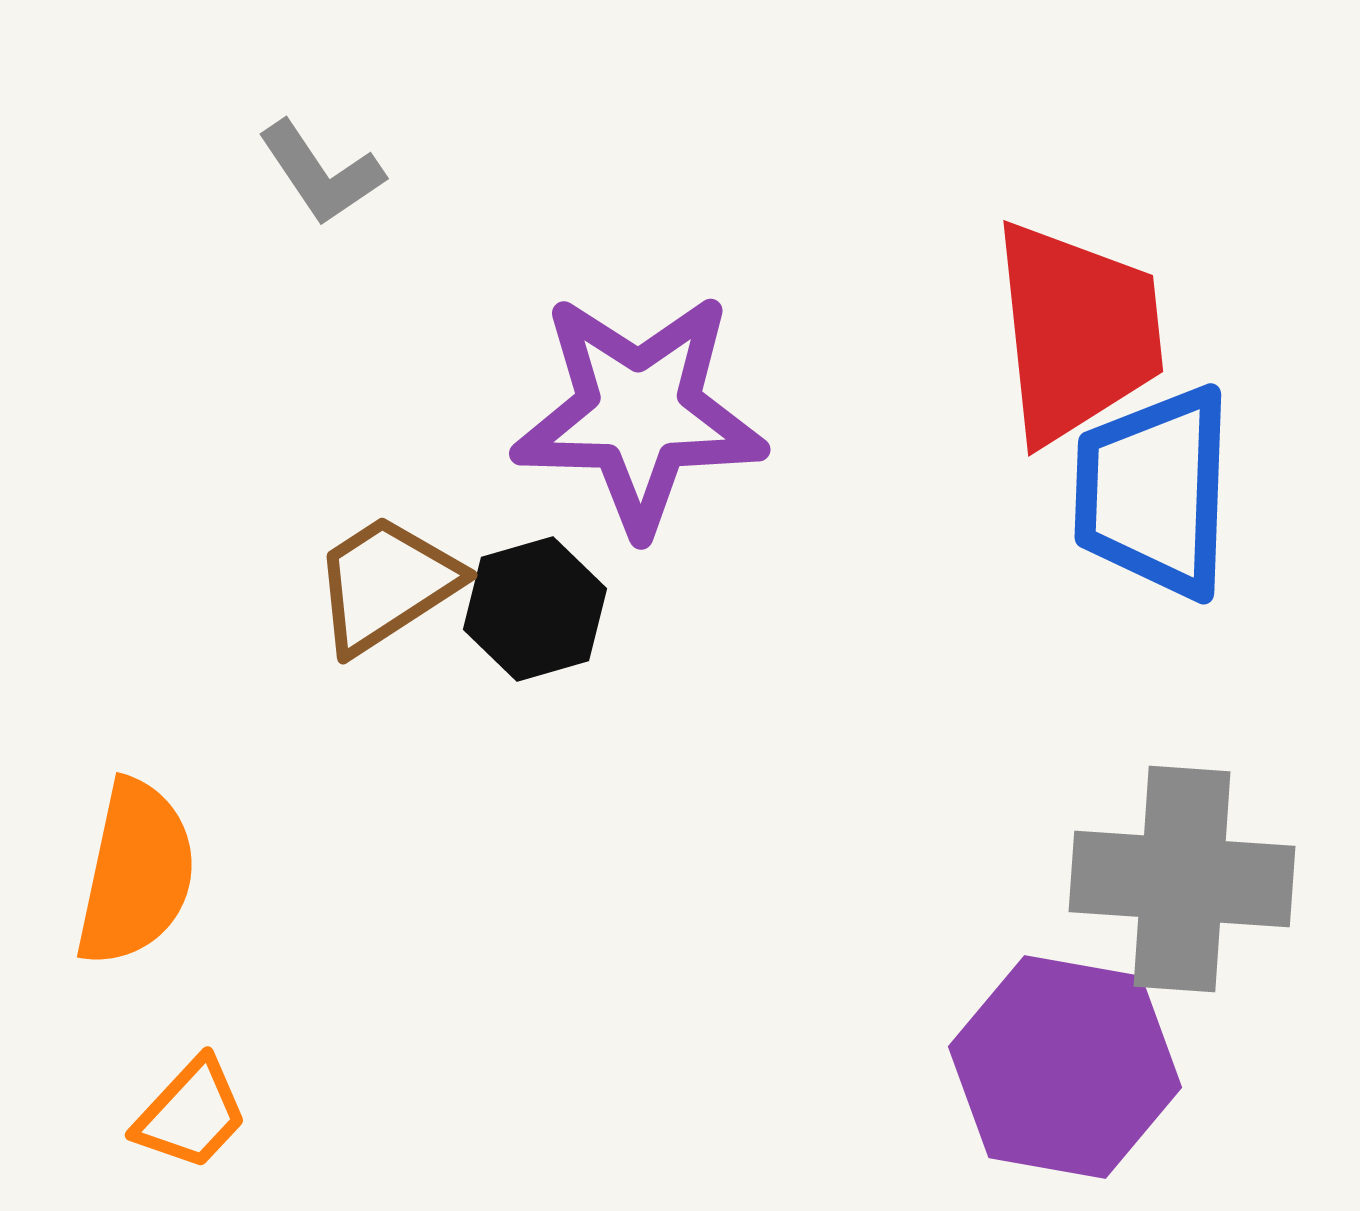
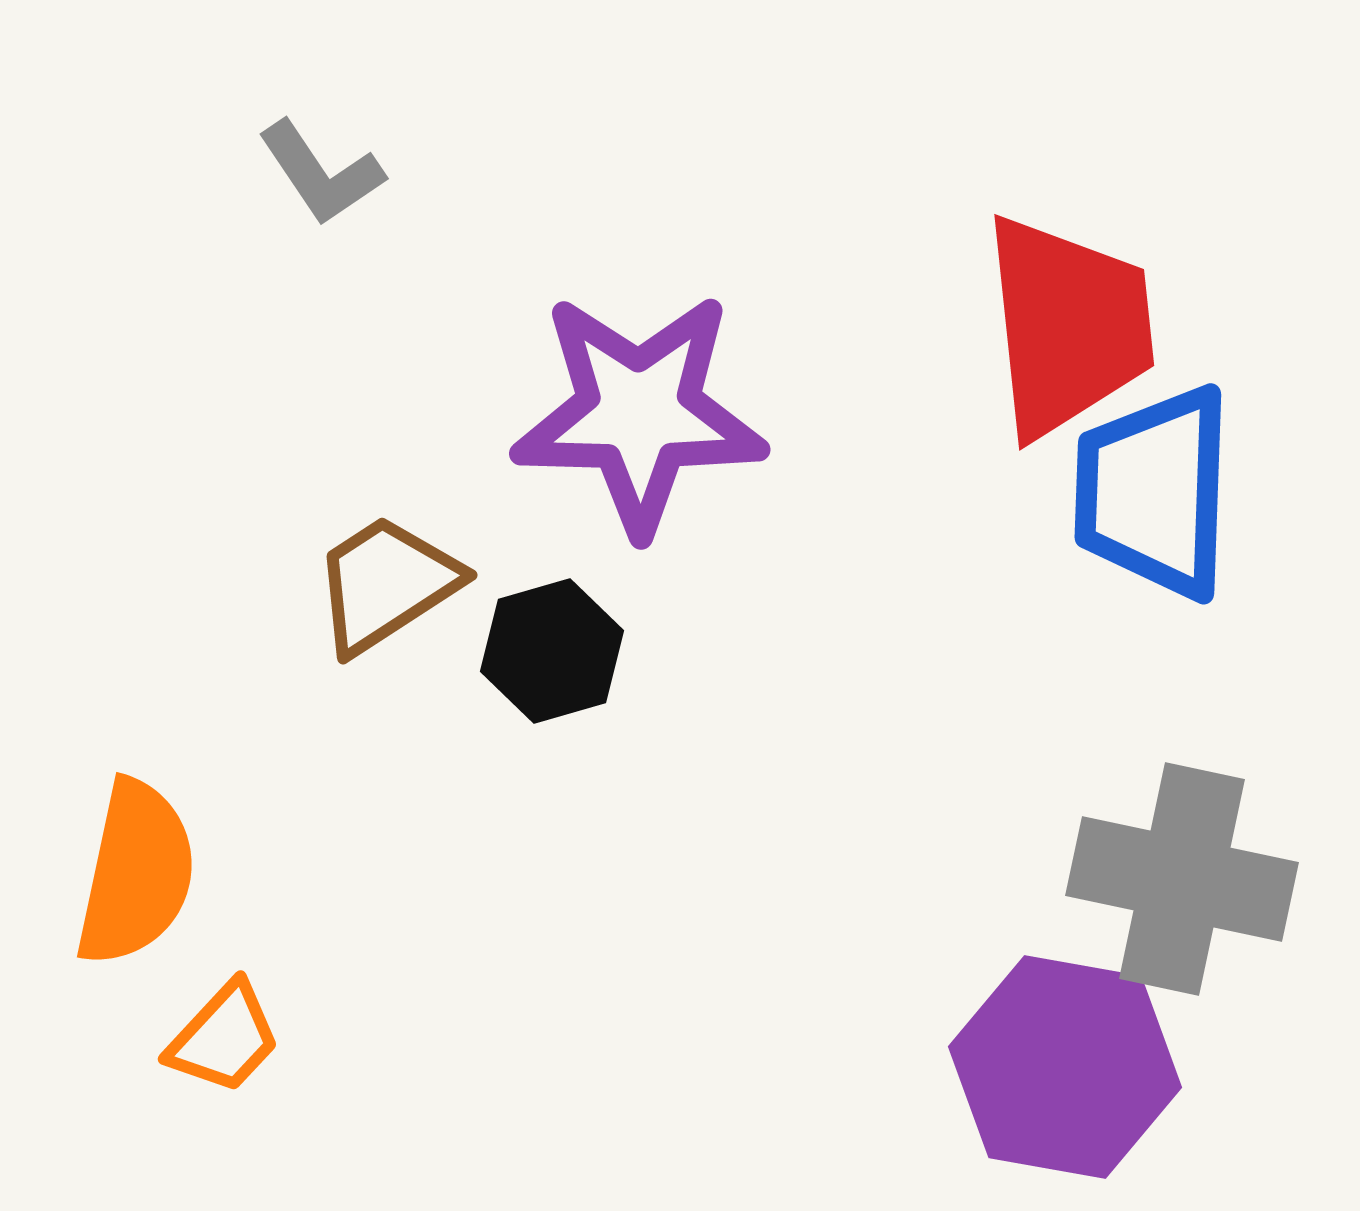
red trapezoid: moved 9 px left, 6 px up
black hexagon: moved 17 px right, 42 px down
gray cross: rotated 8 degrees clockwise
orange trapezoid: moved 33 px right, 76 px up
